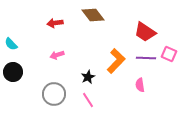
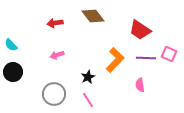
brown diamond: moved 1 px down
red trapezoid: moved 5 px left, 2 px up
cyan semicircle: moved 1 px down
orange L-shape: moved 1 px left, 1 px up
